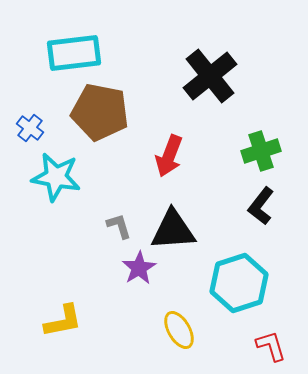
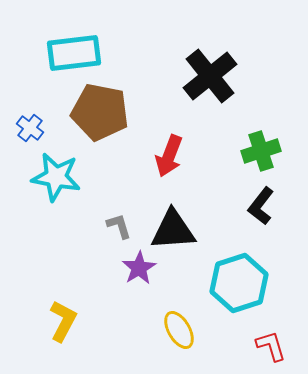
yellow L-shape: rotated 51 degrees counterclockwise
